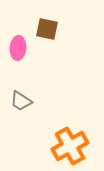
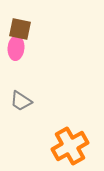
brown square: moved 27 px left
pink ellipse: moved 2 px left
